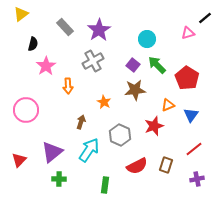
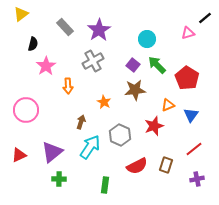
cyan arrow: moved 1 px right, 3 px up
red triangle: moved 5 px up; rotated 21 degrees clockwise
